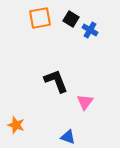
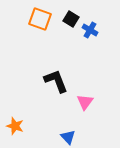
orange square: moved 1 px down; rotated 30 degrees clockwise
orange star: moved 1 px left, 1 px down
blue triangle: rotated 28 degrees clockwise
